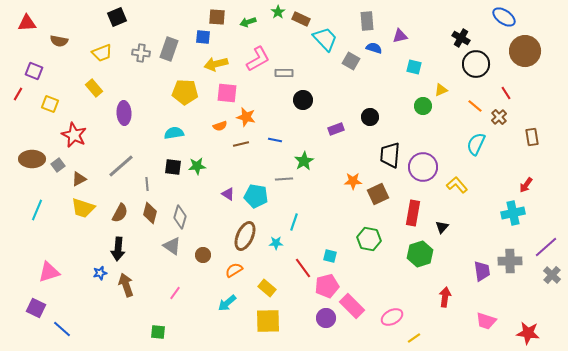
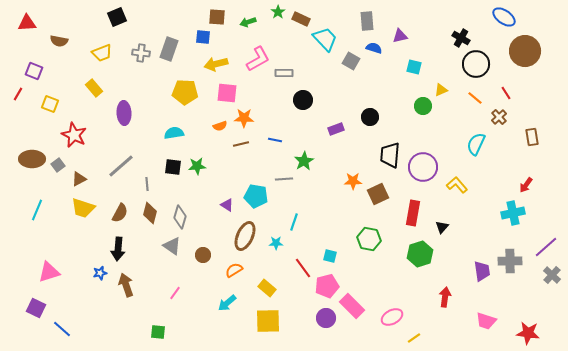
orange line at (475, 106): moved 8 px up
orange star at (246, 117): moved 2 px left, 1 px down; rotated 12 degrees counterclockwise
purple triangle at (228, 194): moved 1 px left, 11 px down
